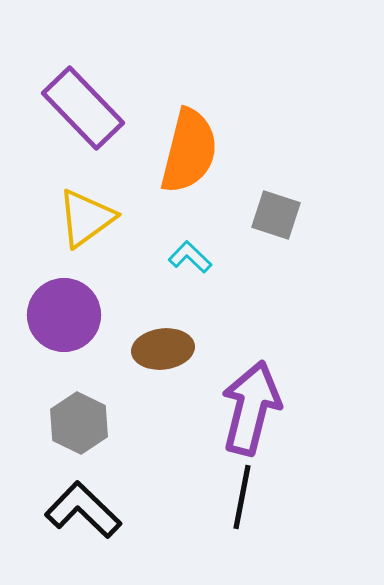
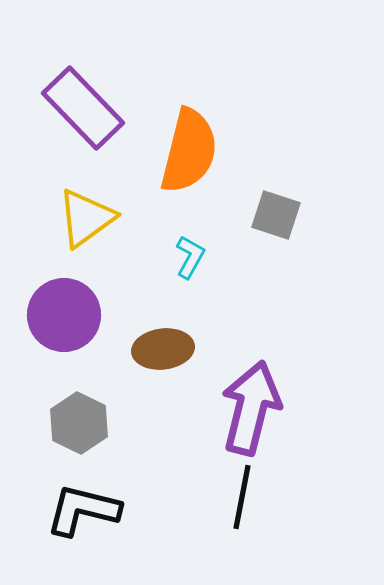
cyan L-shape: rotated 75 degrees clockwise
black L-shape: rotated 30 degrees counterclockwise
